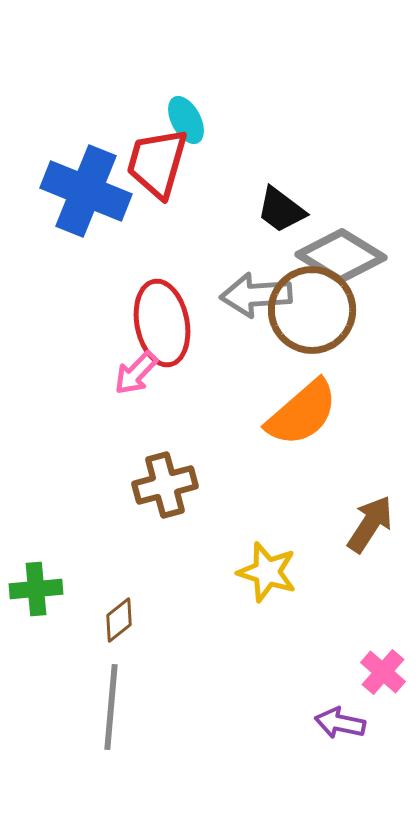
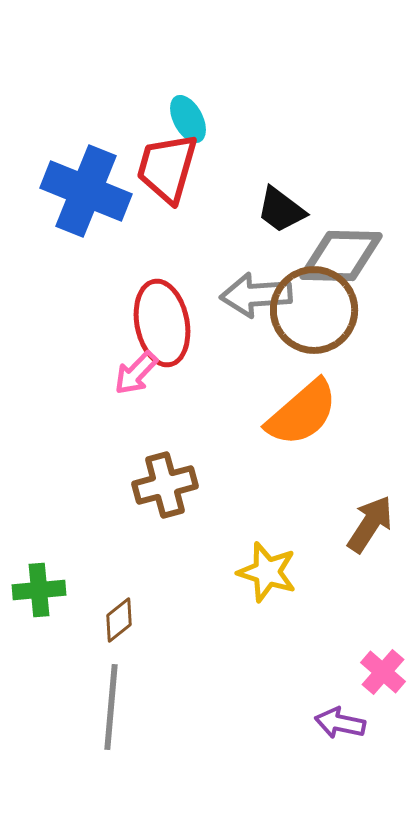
cyan ellipse: moved 2 px right, 1 px up
red trapezoid: moved 10 px right, 5 px down
gray diamond: rotated 30 degrees counterclockwise
brown circle: moved 2 px right
green cross: moved 3 px right, 1 px down
